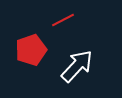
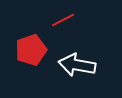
white arrow: moved 1 px up; rotated 123 degrees counterclockwise
